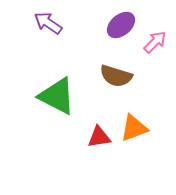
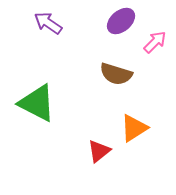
purple ellipse: moved 4 px up
brown semicircle: moved 2 px up
green triangle: moved 20 px left, 7 px down
orange triangle: rotated 12 degrees counterclockwise
red triangle: moved 14 px down; rotated 30 degrees counterclockwise
